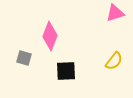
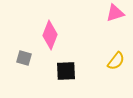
pink diamond: moved 1 px up
yellow semicircle: moved 2 px right
